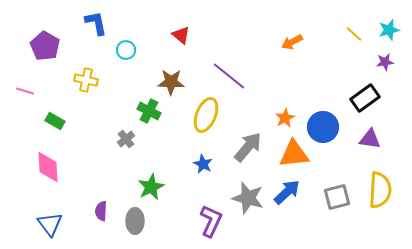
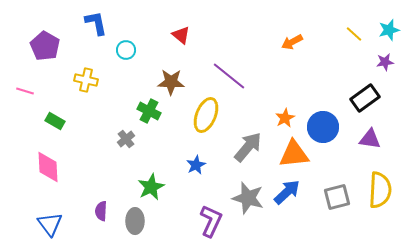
blue star: moved 7 px left, 1 px down; rotated 18 degrees clockwise
